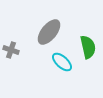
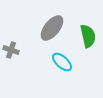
gray ellipse: moved 3 px right, 4 px up
green semicircle: moved 11 px up
